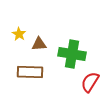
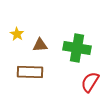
yellow star: moved 2 px left
brown triangle: moved 1 px right, 1 px down
green cross: moved 5 px right, 6 px up
